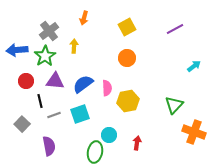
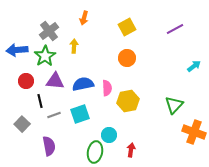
blue semicircle: rotated 25 degrees clockwise
red arrow: moved 6 px left, 7 px down
